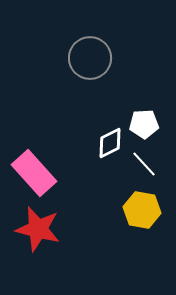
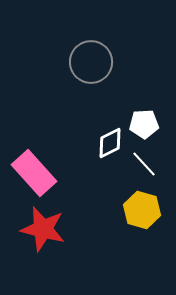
gray circle: moved 1 px right, 4 px down
yellow hexagon: rotated 6 degrees clockwise
red star: moved 5 px right
